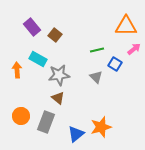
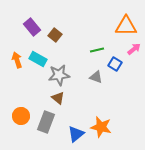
orange arrow: moved 10 px up; rotated 14 degrees counterclockwise
gray triangle: rotated 24 degrees counterclockwise
orange star: rotated 30 degrees clockwise
